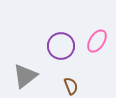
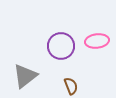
pink ellipse: rotated 50 degrees clockwise
